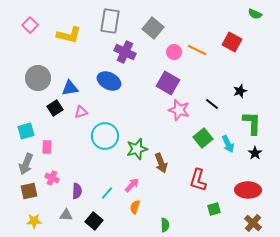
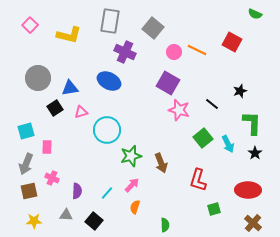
cyan circle at (105, 136): moved 2 px right, 6 px up
green star at (137, 149): moved 6 px left, 7 px down
